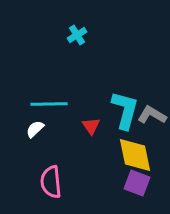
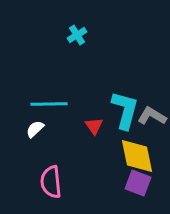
gray L-shape: moved 1 px down
red triangle: moved 3 px right
yellow diamond: moved 2 px right, 1 px down
purple square: moved 1 px right
